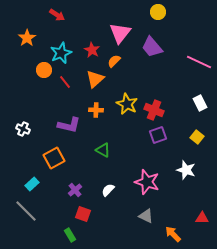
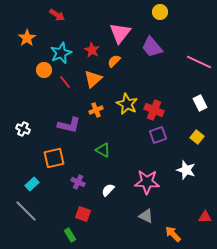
yellow circle: moved 2 px right
orange triangle: moved 2 px left
orange cross: rotated 24 degrees counterclockwise
orange square: rotated 15 degrees clockwise
pink star: rotated 15 degrees counterclockwise
purple cross: moved 3 px right, 8 px up; rotated 24 degrees counterclockwise
red triangle: moved 3 px right, 1 px up
